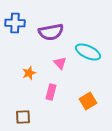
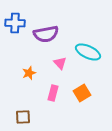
purple semicircle: moved 5 px left, 2 px down
pink rectangle: moved 2 px right, 1 px down
orange square: moved 6 px left, 8 px up
